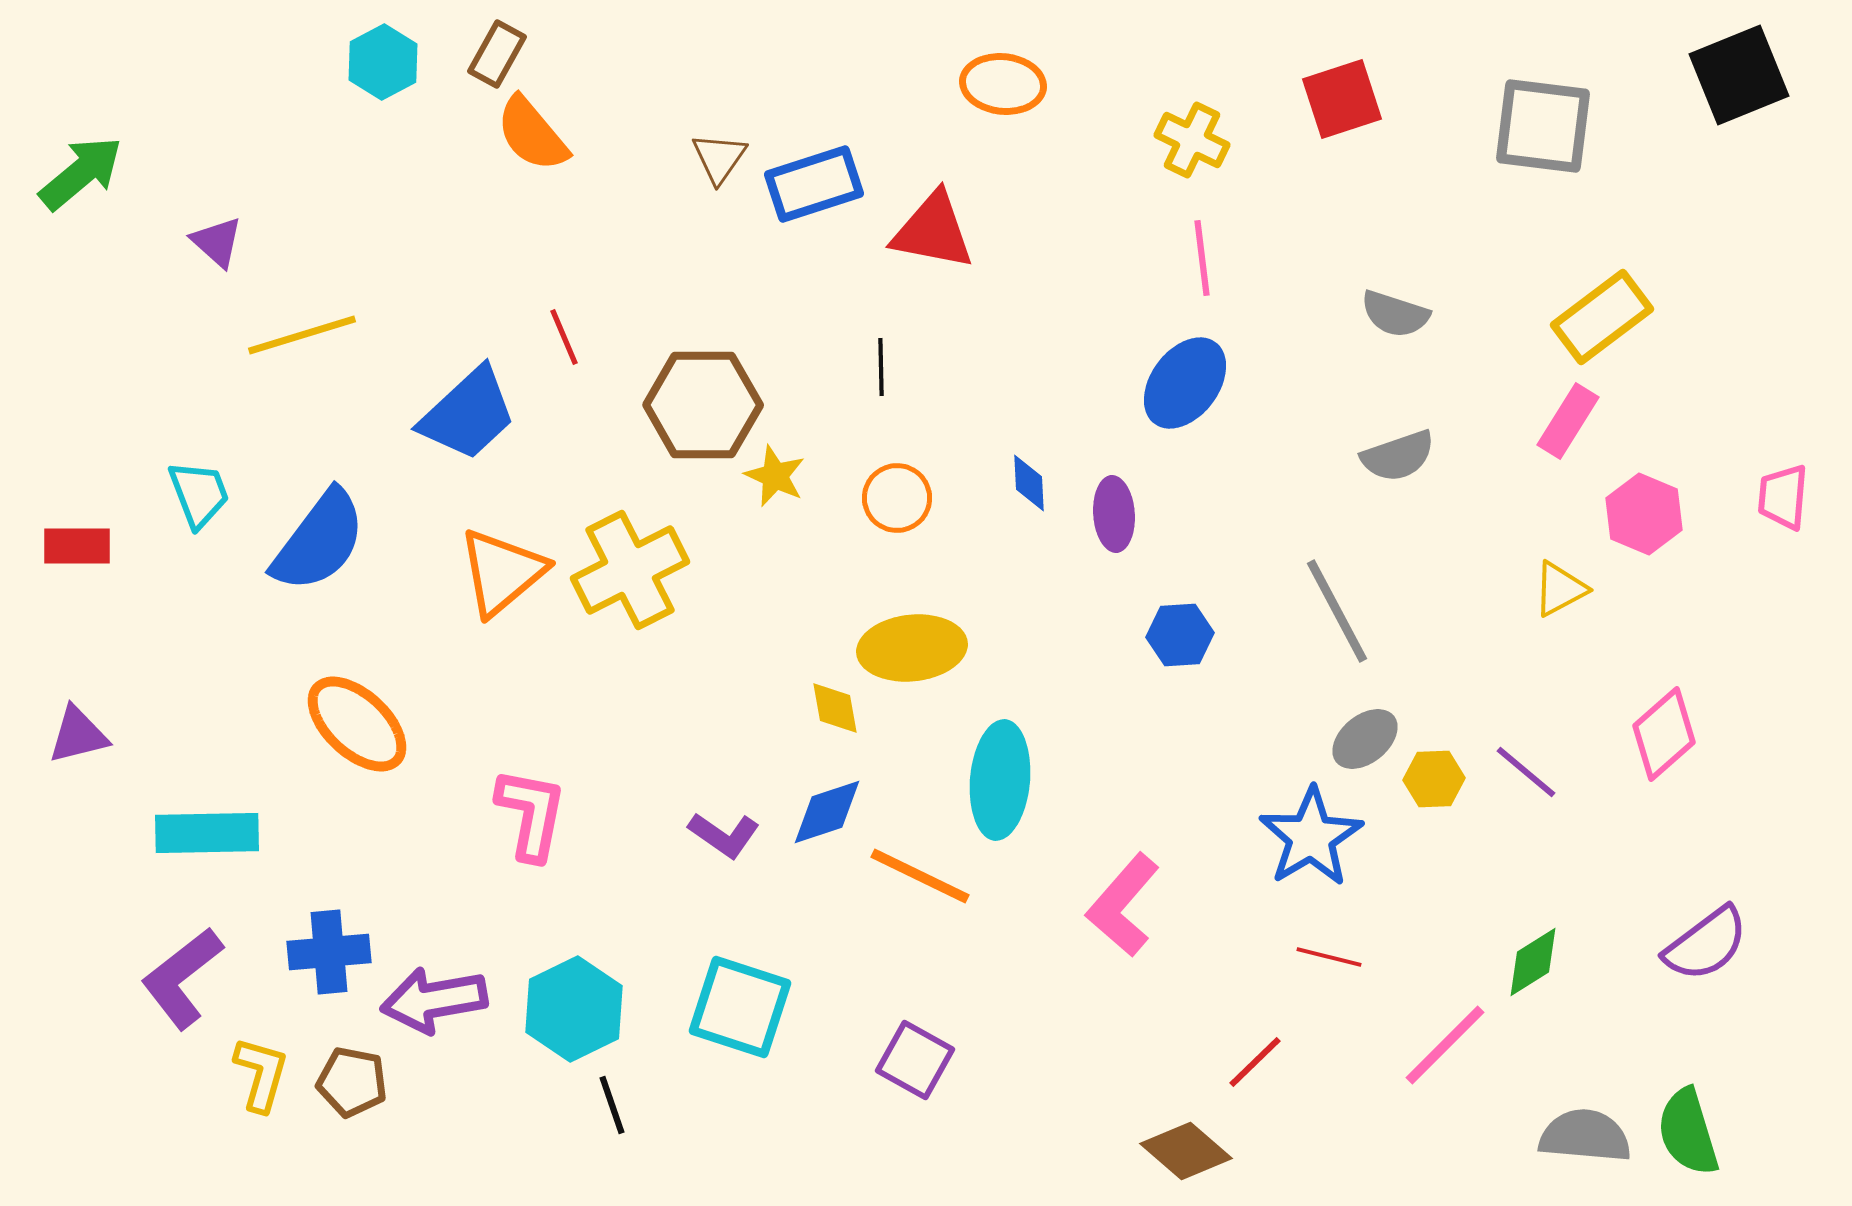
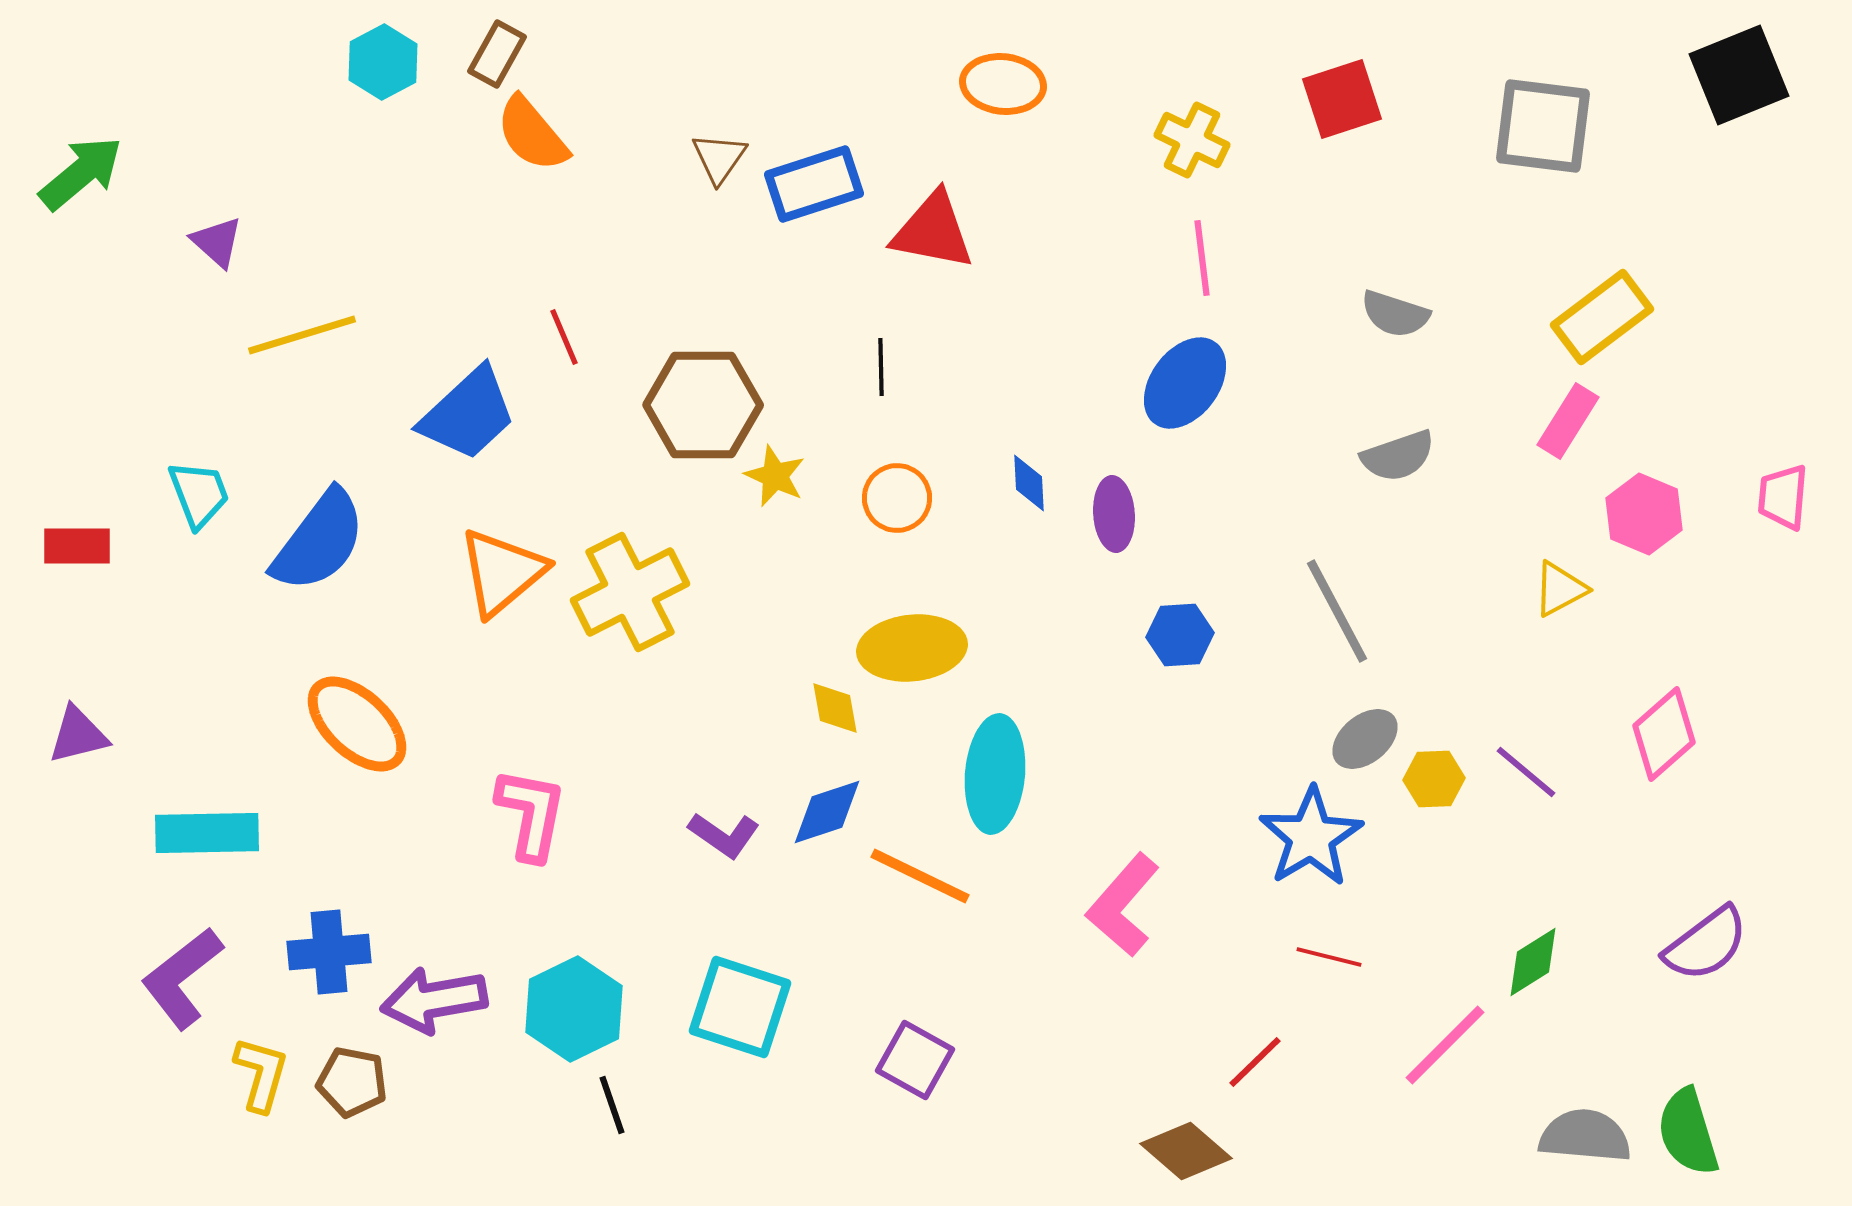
yellow cross at (630, 570): moved 22 px down
cyan ellipse at (1000, 780): moved 5 px left, 6 px up
